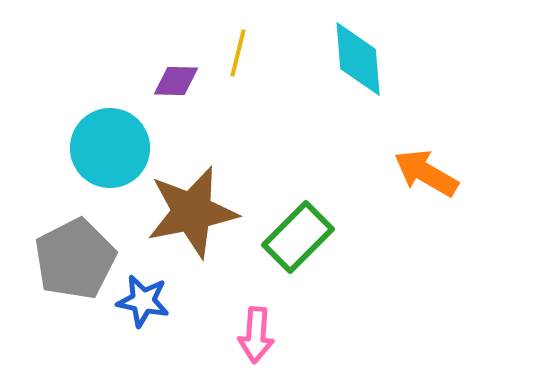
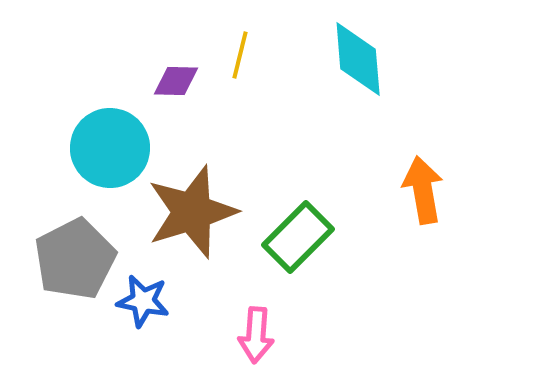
yellow line: moved 2 px right, 2 px down
orange arrow: moved 3 px left, 17 px down; rotated 50 degrees clockwise
brown star: rotated 6 degrees counterclockwise
